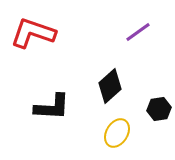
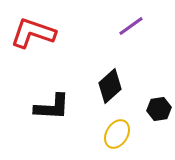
purple line: moved 7 px left, 6 px up
yellow ellipse: moved 1 px down
